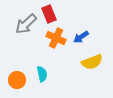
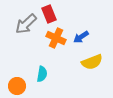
cyan semicircle: rotated 21 degrees clockwise
orange circle: moved 6 px down
